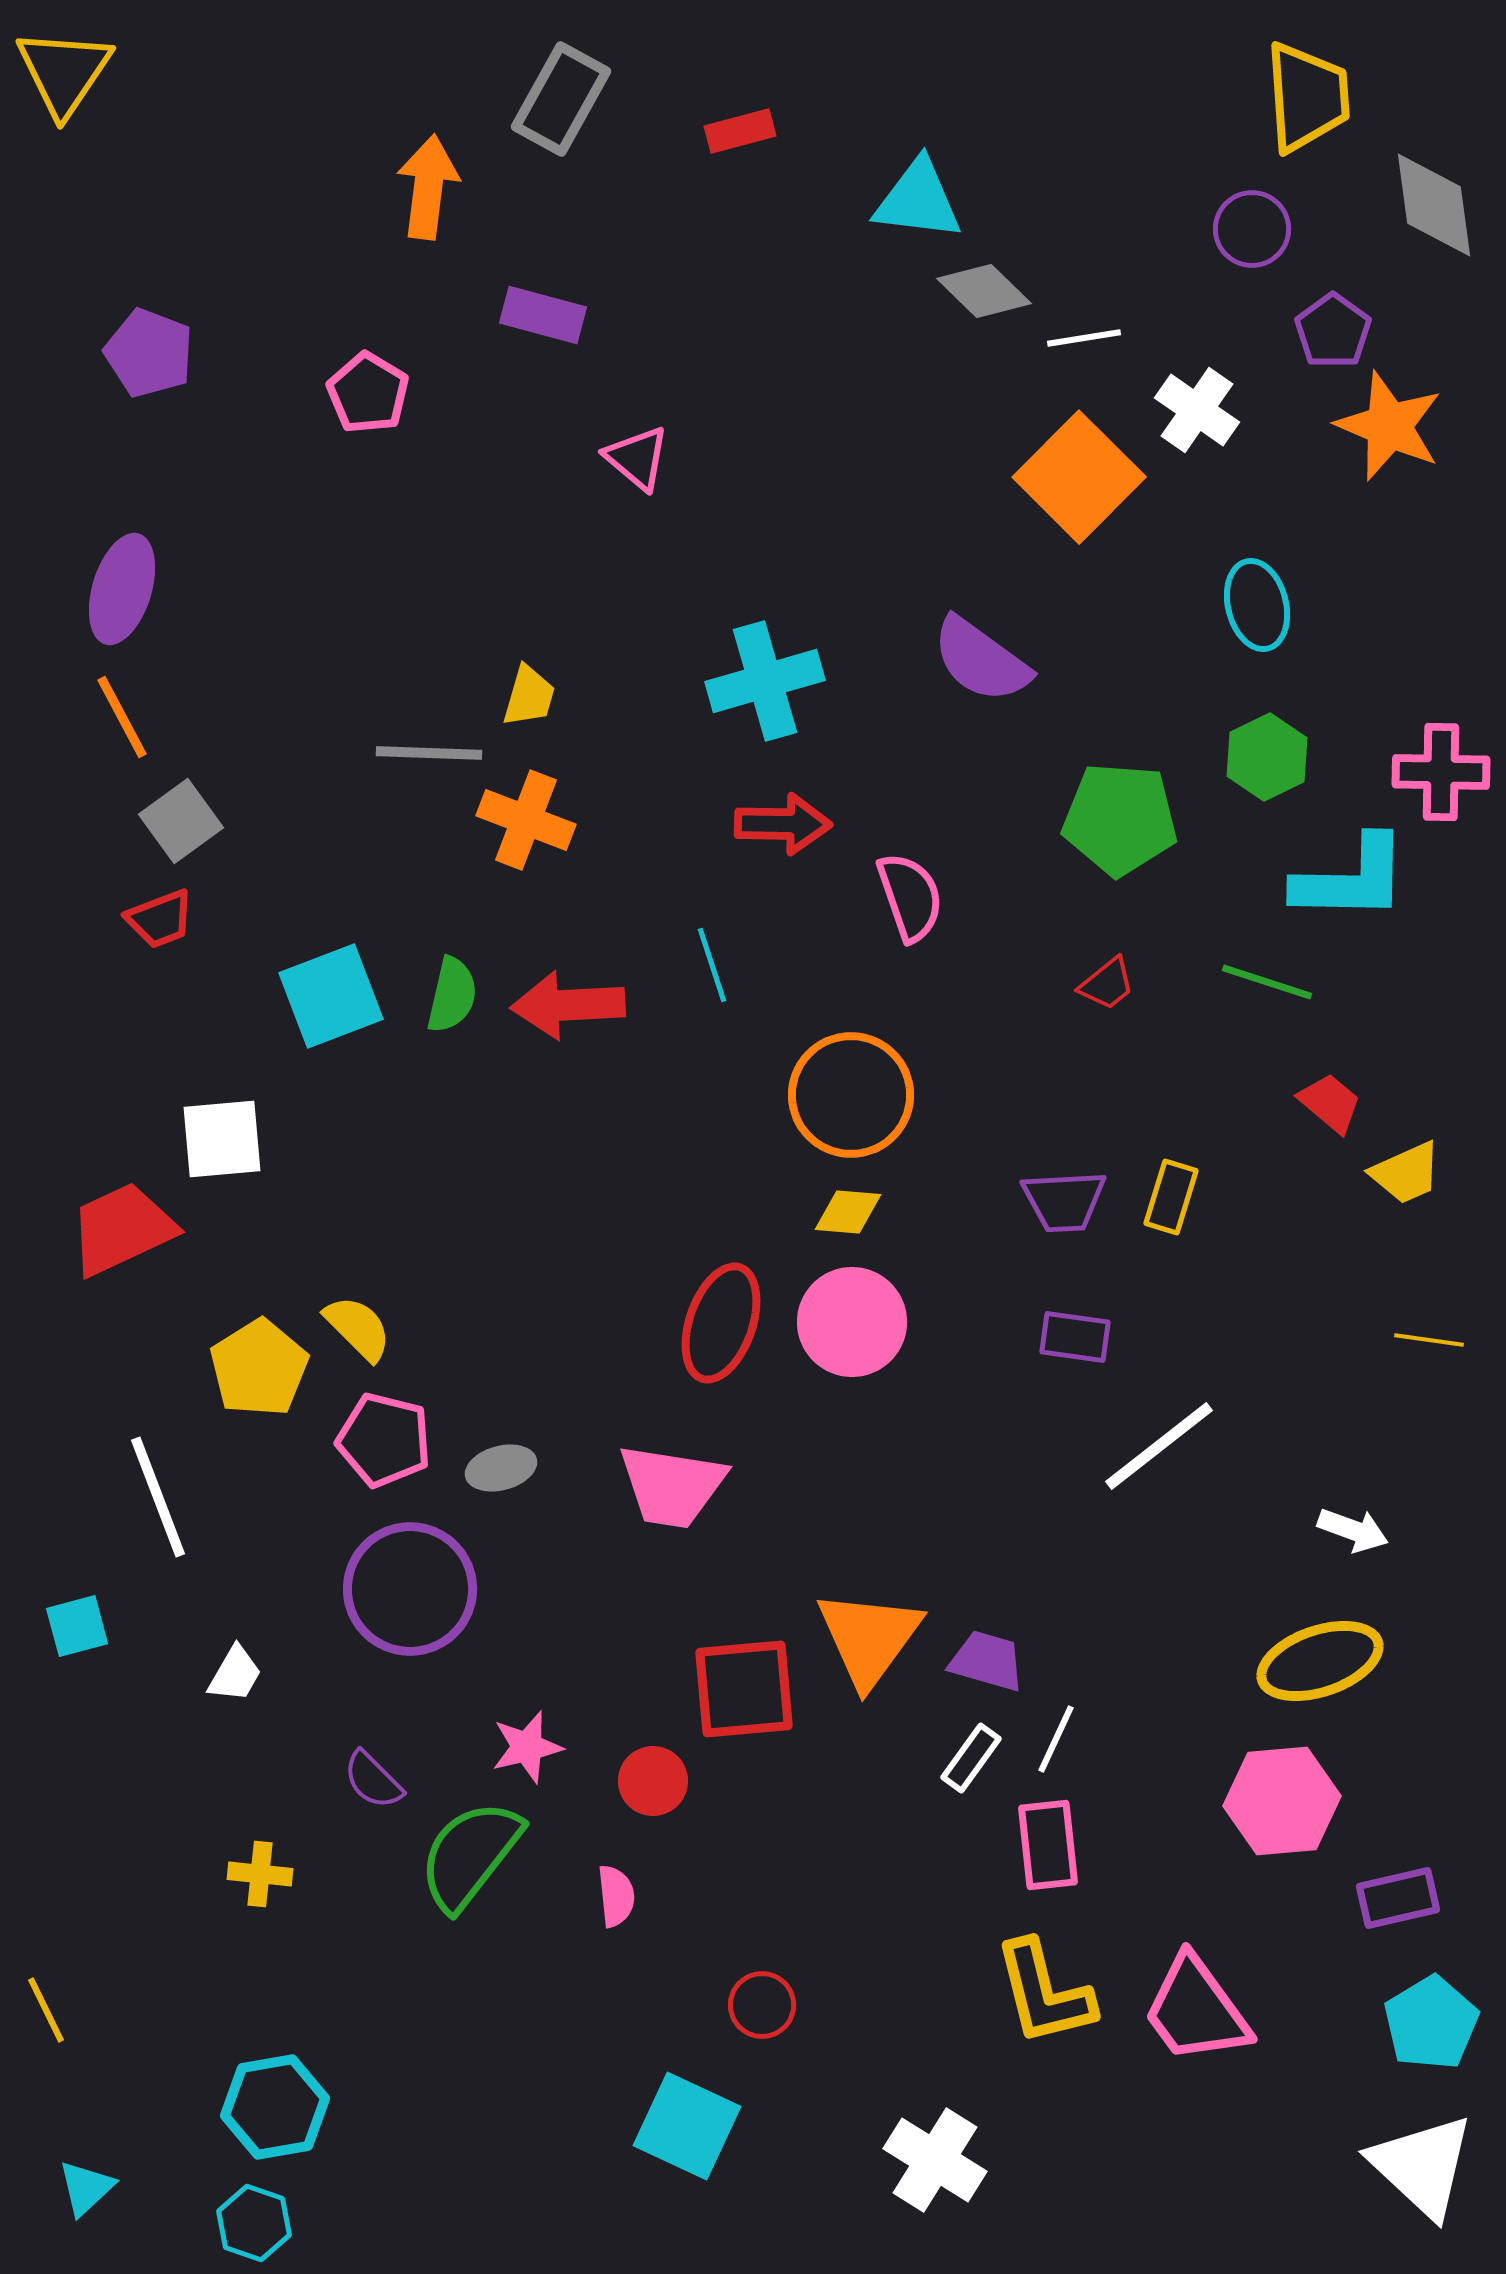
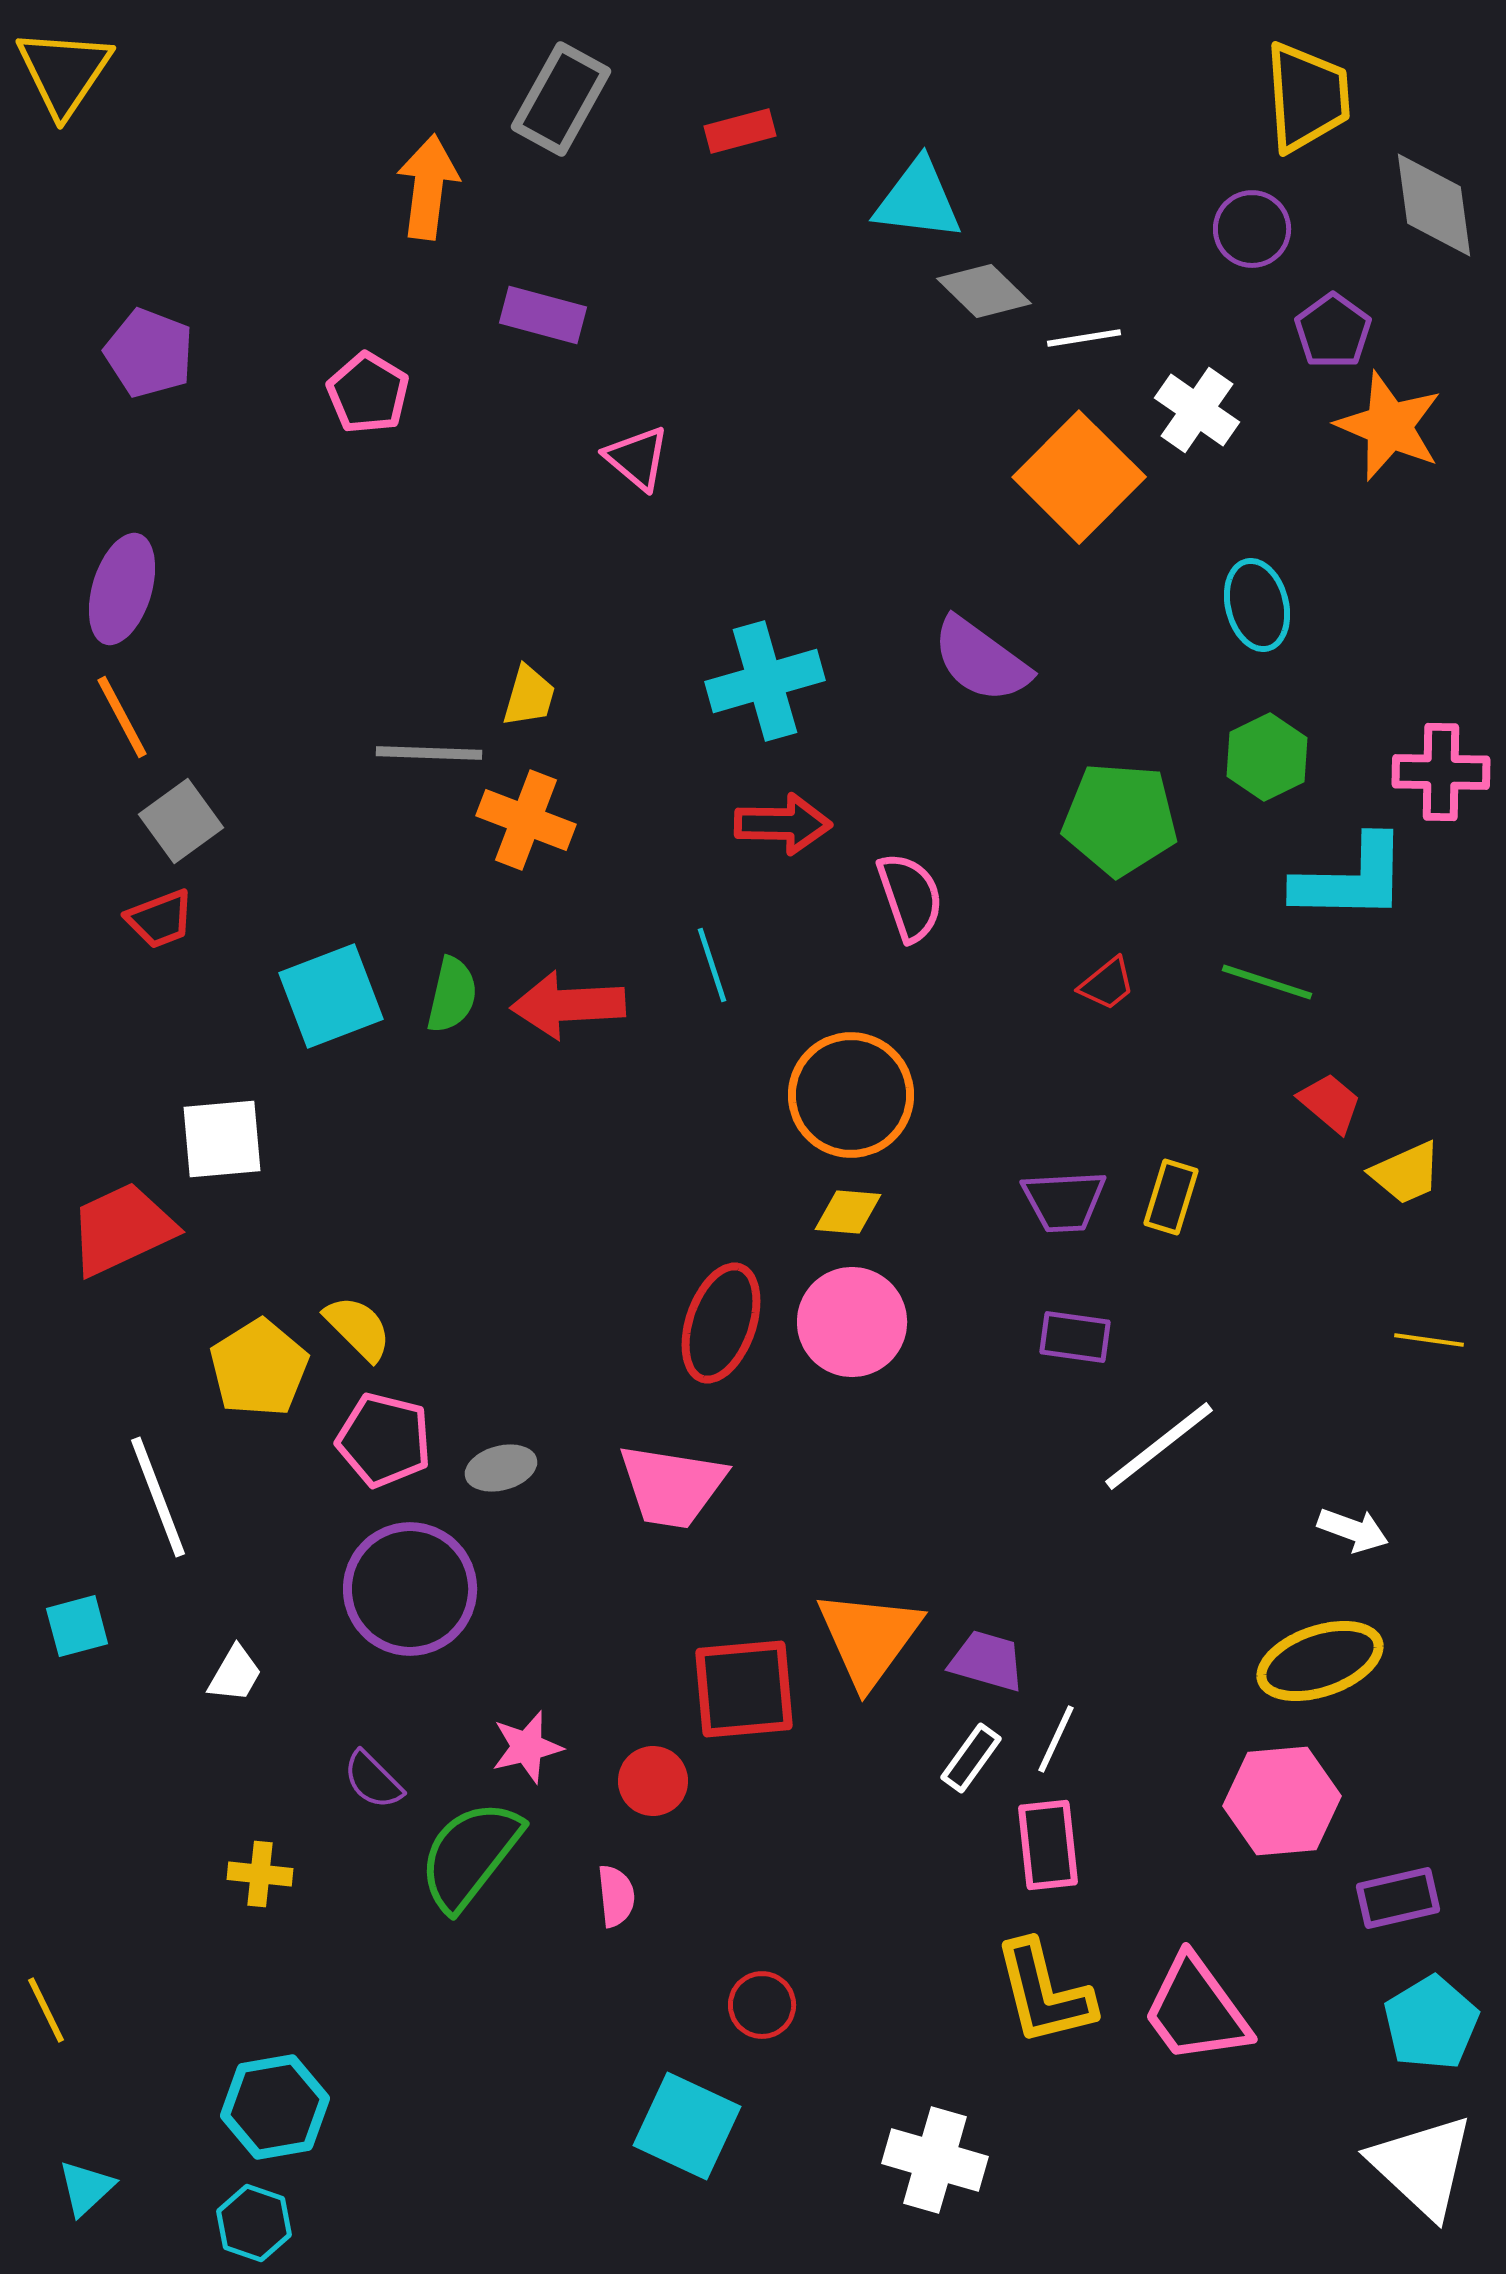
white cross at (935, 2160): rotated 16 degrees counterclockwise
